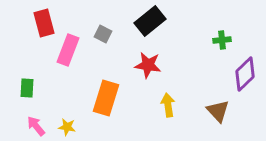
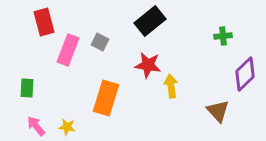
red rectangle: moved 1 px up
gray square: moved 3 px left, 8 px down
green cross: moved 1 px right, 4 px up
yellow arrow: moved 3 px right, 19 px up
